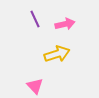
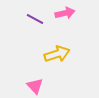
purple line: rotated 36 degrees counterclockwise
pink arrow: moved 11 px up
